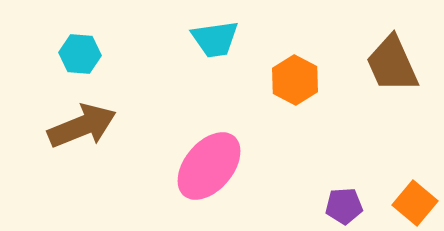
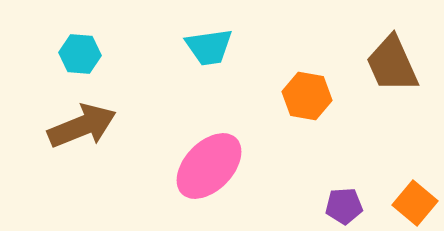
cyan trapezoid: moved 6 px left, 8 px down
orange hexagon: moved 12 px right, 16 px down; rotated 18 degrees counterclockwise
pink ellipse: rotated 4 degrees clockwise
